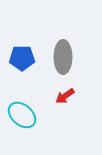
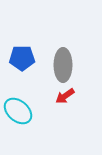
gray ellipse: moved 8 px down
cyan ellipse: moved 4 px left, 4 px up
